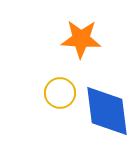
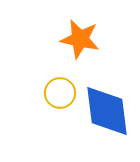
orange star: moved 1 px left; rotated 9 degrees clockwise
